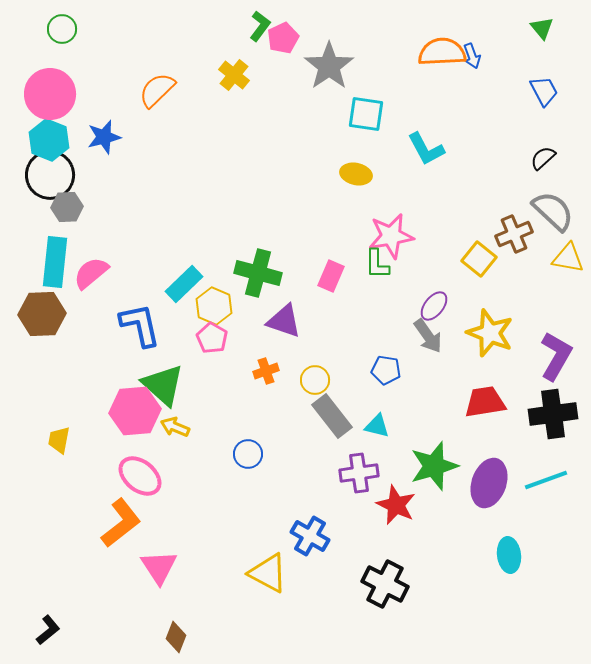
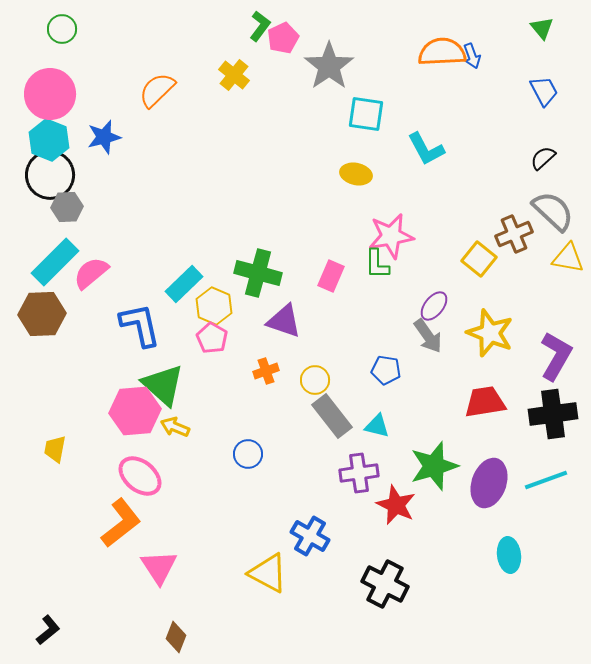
cyan rectangle at (55, 262): rotated 39 degrees clockwise
yellow trapezoid at (59, 440): moved 4 px left, 9 px down
